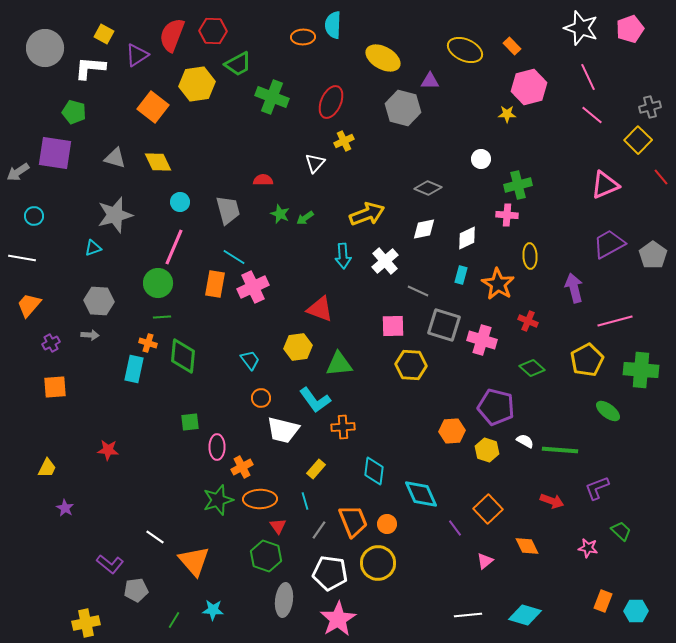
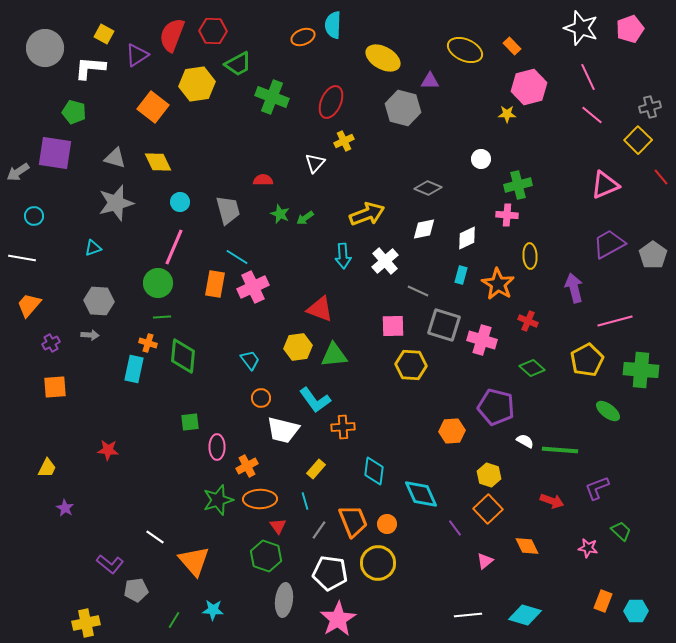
orange ellipse at (303, 37): rotated 20 degrees counterclockwise
gray star at (115, 215): moved 1 px right, 12 px up
cyan line at (234, 257): moved 3 px right
green triangle at (339, 364): moved 5 px left, 9 px up
yellow hexagon at (487, 450): moved 2 px right, 25 px down
orange cross at (242, 467): moved 5 px right, 1 px up
